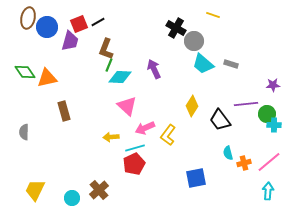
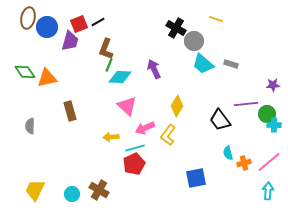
yellow line: moved 3 px right, 4 px down
yellow diamond: moved 15 px left
brown rectangle: moved 6 px right
gray semicircle: moved 6 px right, 6 px up
brown cross: rotated 18 degrees counterclockwise
cyan circle: moved 4 px up
